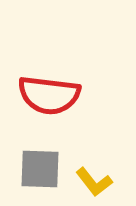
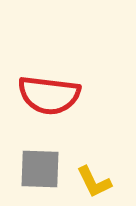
yellow L-shape: rotated 12 degrees clockwise
